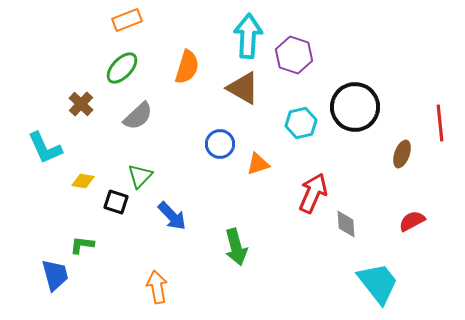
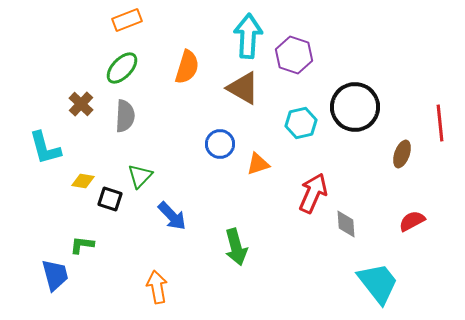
gray semicircle: moved 13 px left; rotated 44 degrees counterclockwise
cyan L-shape: rotated 9 degrees clockwise
black square: moved 6 px left, 3 px up
